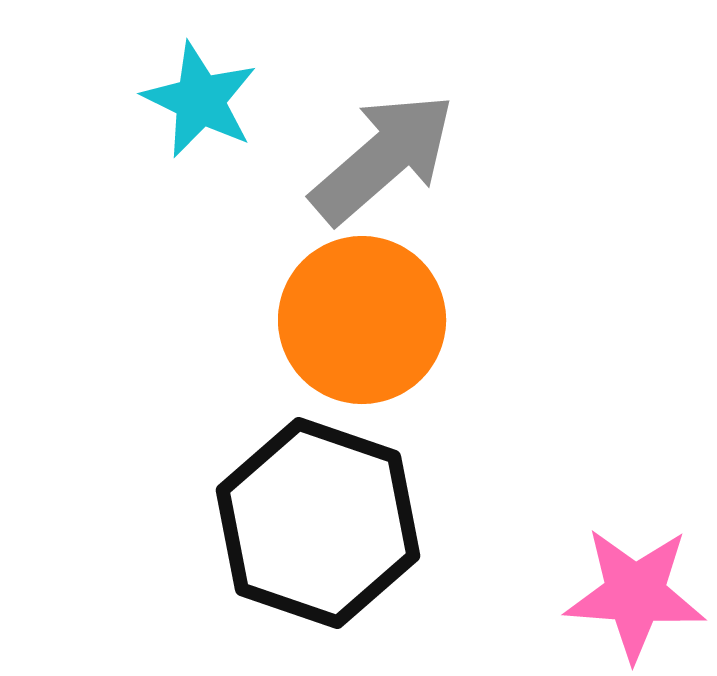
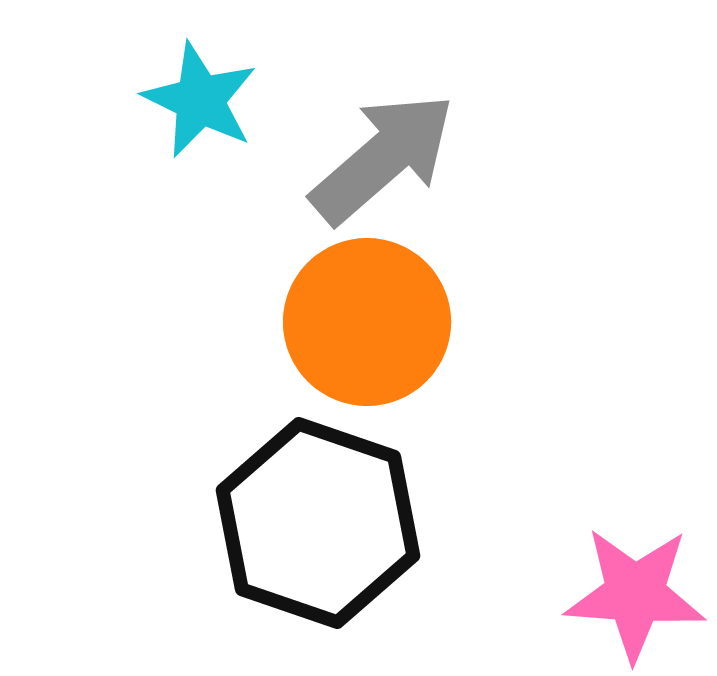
orange circle: moved 5 px right, 2 px down
